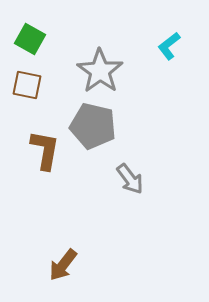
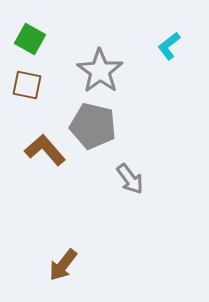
brown L-shape: rotated 51 degrees counterclockwise
